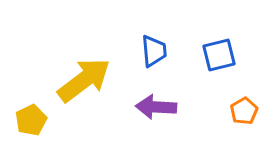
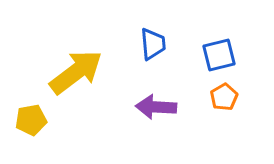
blue trapezoid: moved 1 px left, 7 px up
yellow arrow: moved 8 px left, 8 px up
orange pentagon: moved 20 px left, 14 px up
yellow pentagon: rotated 16 degrees clockwise
